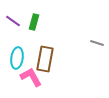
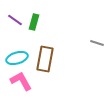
purple line: moved 2 px right, 1 px up
cyan ellipse: rotated 65 degrees clockwise
pink L-shape: moved 10 px left, 4 px down
